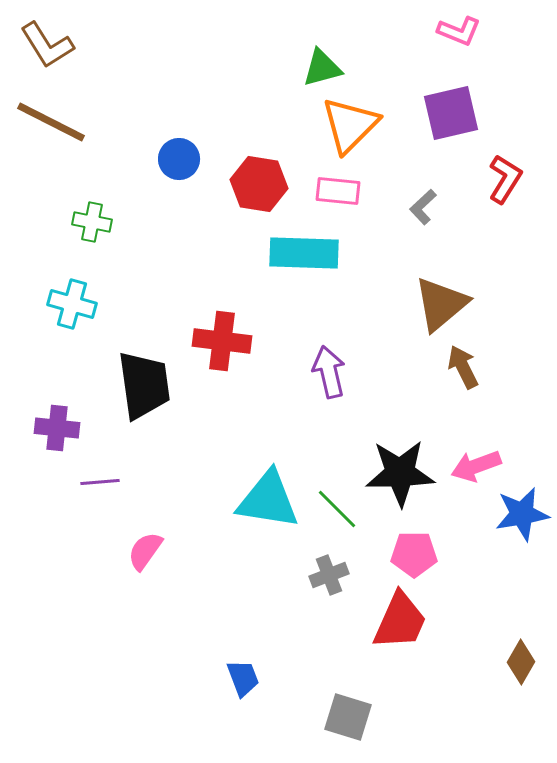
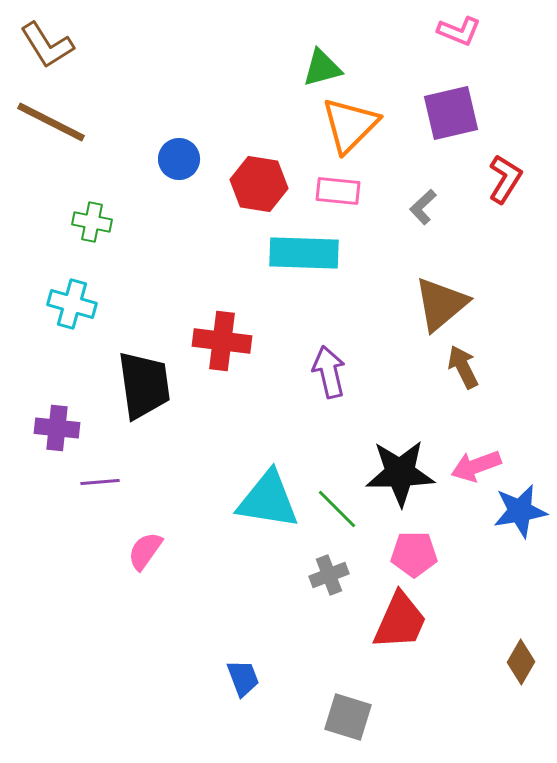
blue star: moved 2 px left, 3 px up
